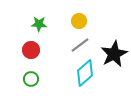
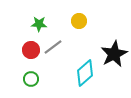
gray line: moved 27 px left, 2 px down
